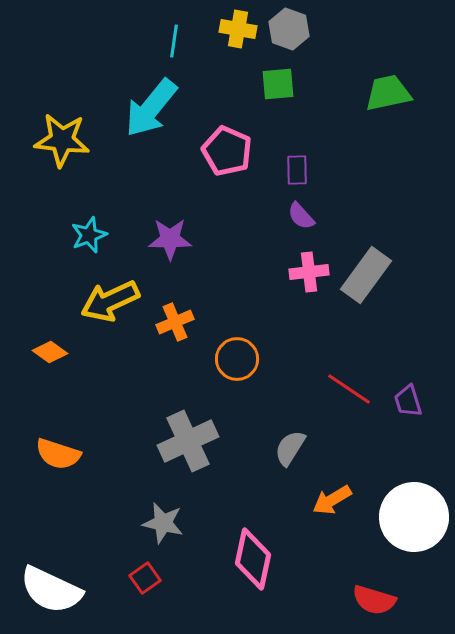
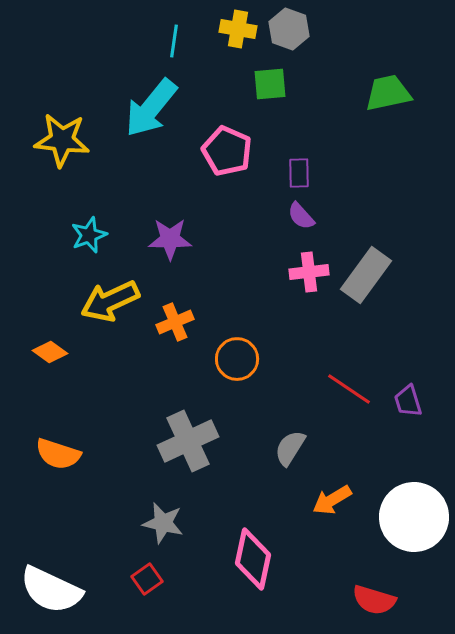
green square: moved 8 px left
purple rectangle: moved 2 px right, 3 px down
red square: moved 2 px right, 1 px down
